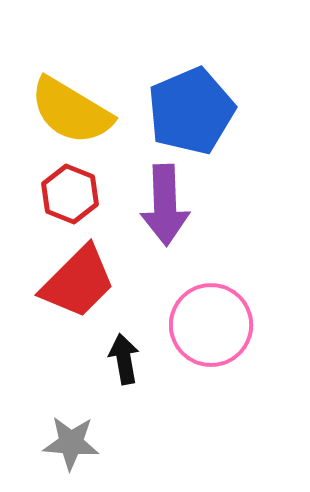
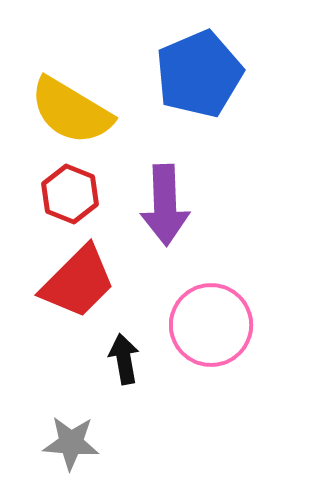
blue pentagon: moved 8 px right, 37 px up
